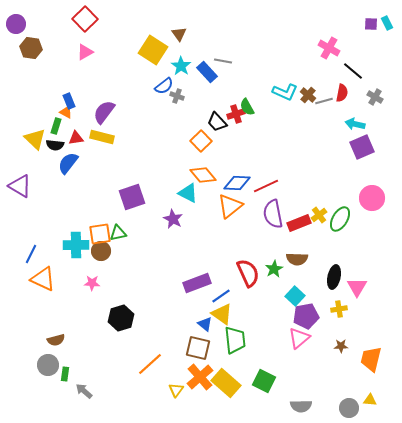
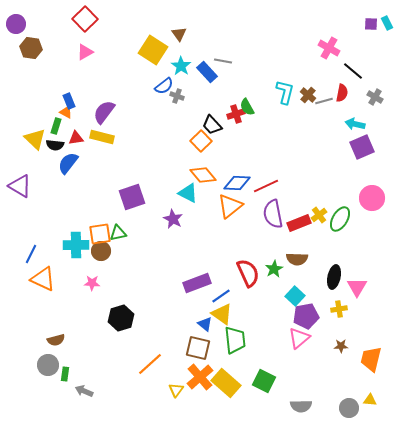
cyan L-shape at (285, 92): rotated 100 degrees counterclockwise
black trapezoid at (217, 122): moved 5 px left, 3 px down
gray arrow at (84, 391): rotated 18 degrees counterclockwise
